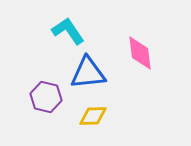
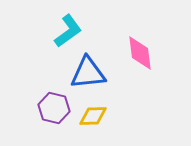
cyan L-shape: rotated 88 degrees clockwise
purple hexagon: moved 8 px right, 11 px down
